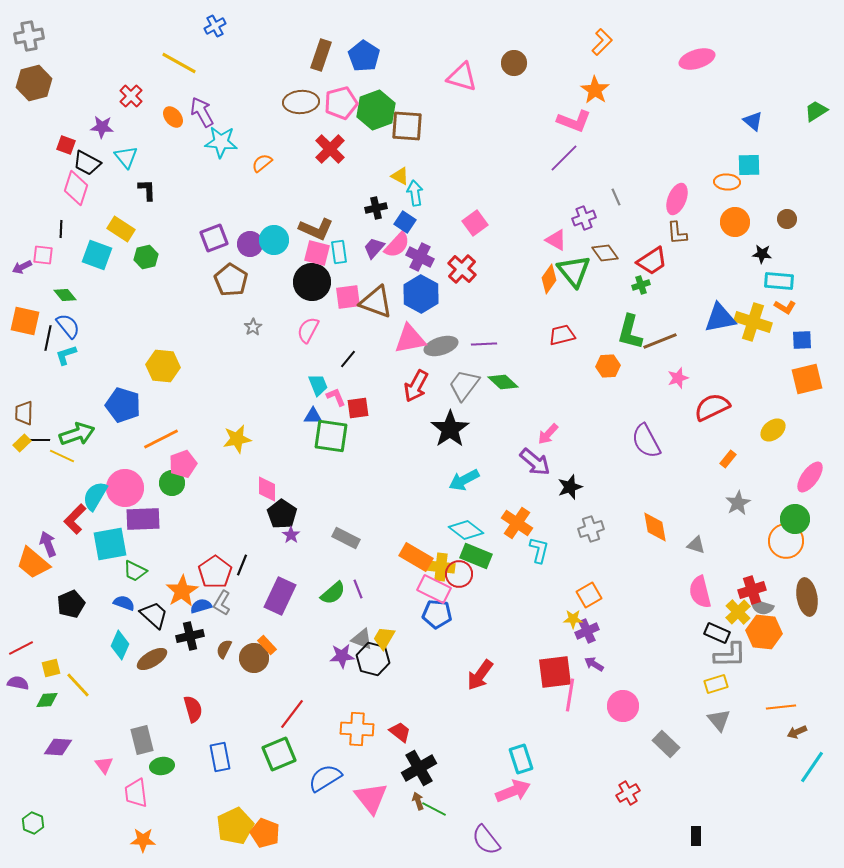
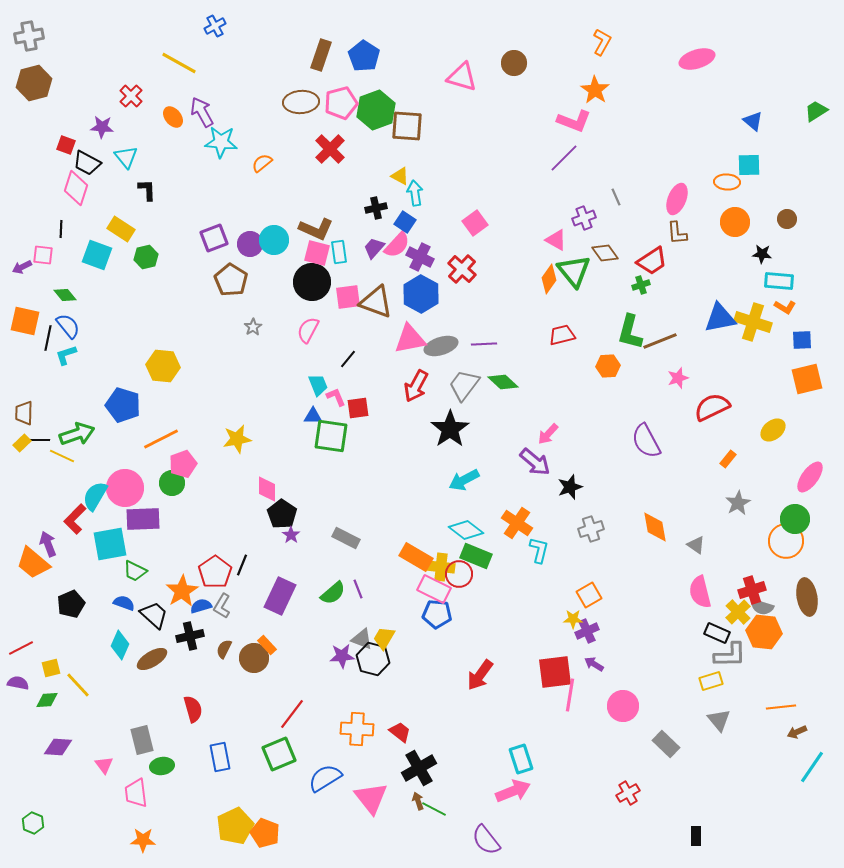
orange L-shape at (602, 42): rotated 16 degrees counterclockwise
gray triangle at (696, 545): rotated 18 degrees clockwise
gray L-shape at (222, 603): moved 3 px down
yellow rectangle at (716, 684): moved 5 px left, 3 px up
